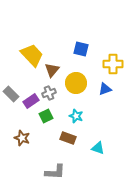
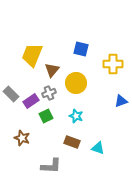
yellow trapezoid: rotated 115 degrees counterclockwise
blue triangle: moved 16 px right, 12 px down
brown rectangle: moved 4 px right, 4 px down
gray L-shape: moved 4 px left, 6 px up
